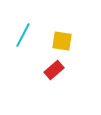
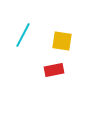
red rectangle: rotated 30 degrees clockwise
